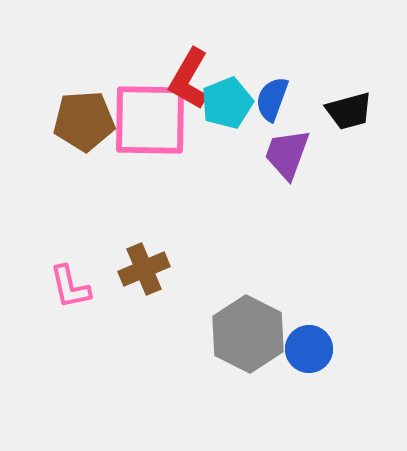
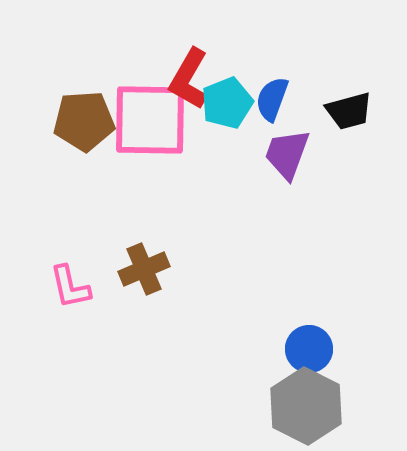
gray hexagon: moved 58 px right, 72 px down
